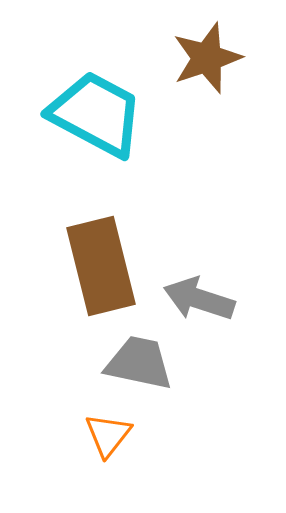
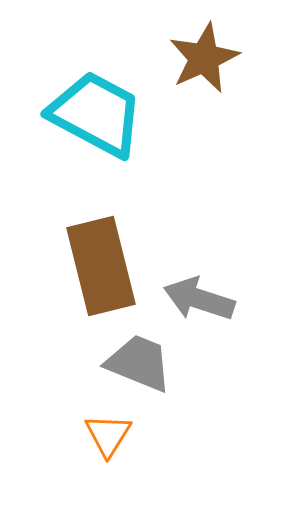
brown star: moved 3 px left; rotated 6 degrees counterclockwise
gray trapezoid: rotated 10 degrees clockwise
orange triangle: rotated 6 degrees counterclockwise
